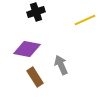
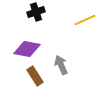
brown rectangle: moved 1 px up
